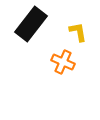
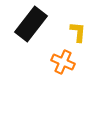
yellow L-shape: rotated 15 degrees clockwise
